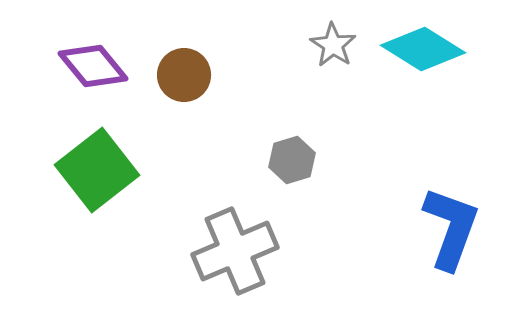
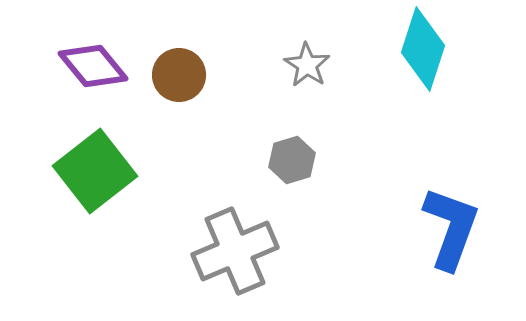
gray star: moved 26 px left, 20 px down
cyan diamond: rotated 76 degrees clockwise
brown circle: moved 5 px left
green square: moved 2 px left, 1 px down
